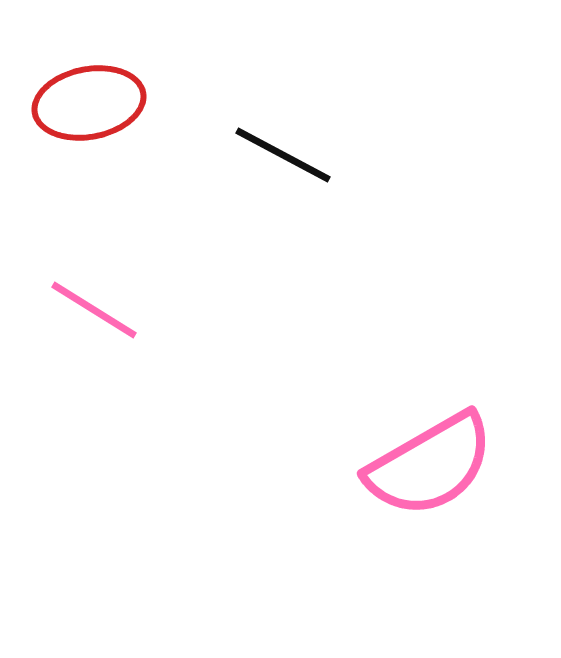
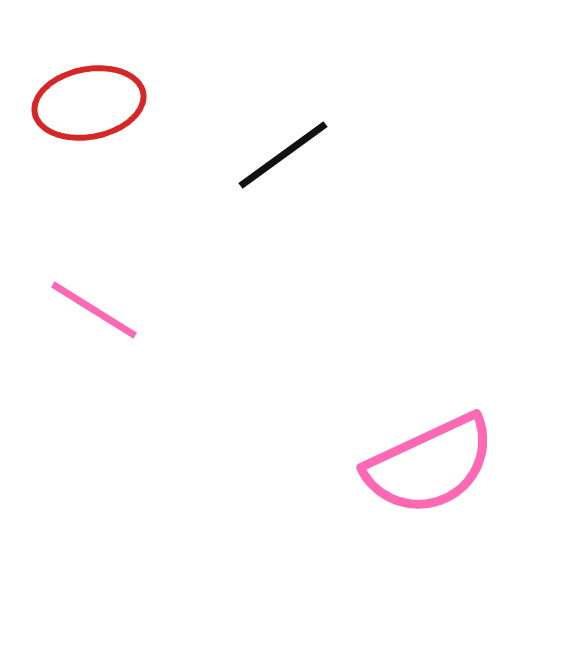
black line: rotated 64 degrees counterclockwise
pink semicircle: rotated 5 degrees clockwise
